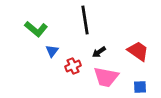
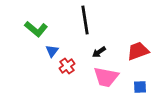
red trapezoid: rotated 55 degrees counterclockwise
red cross: moved 6 px left; rotated 14 degrees counterclockwise
